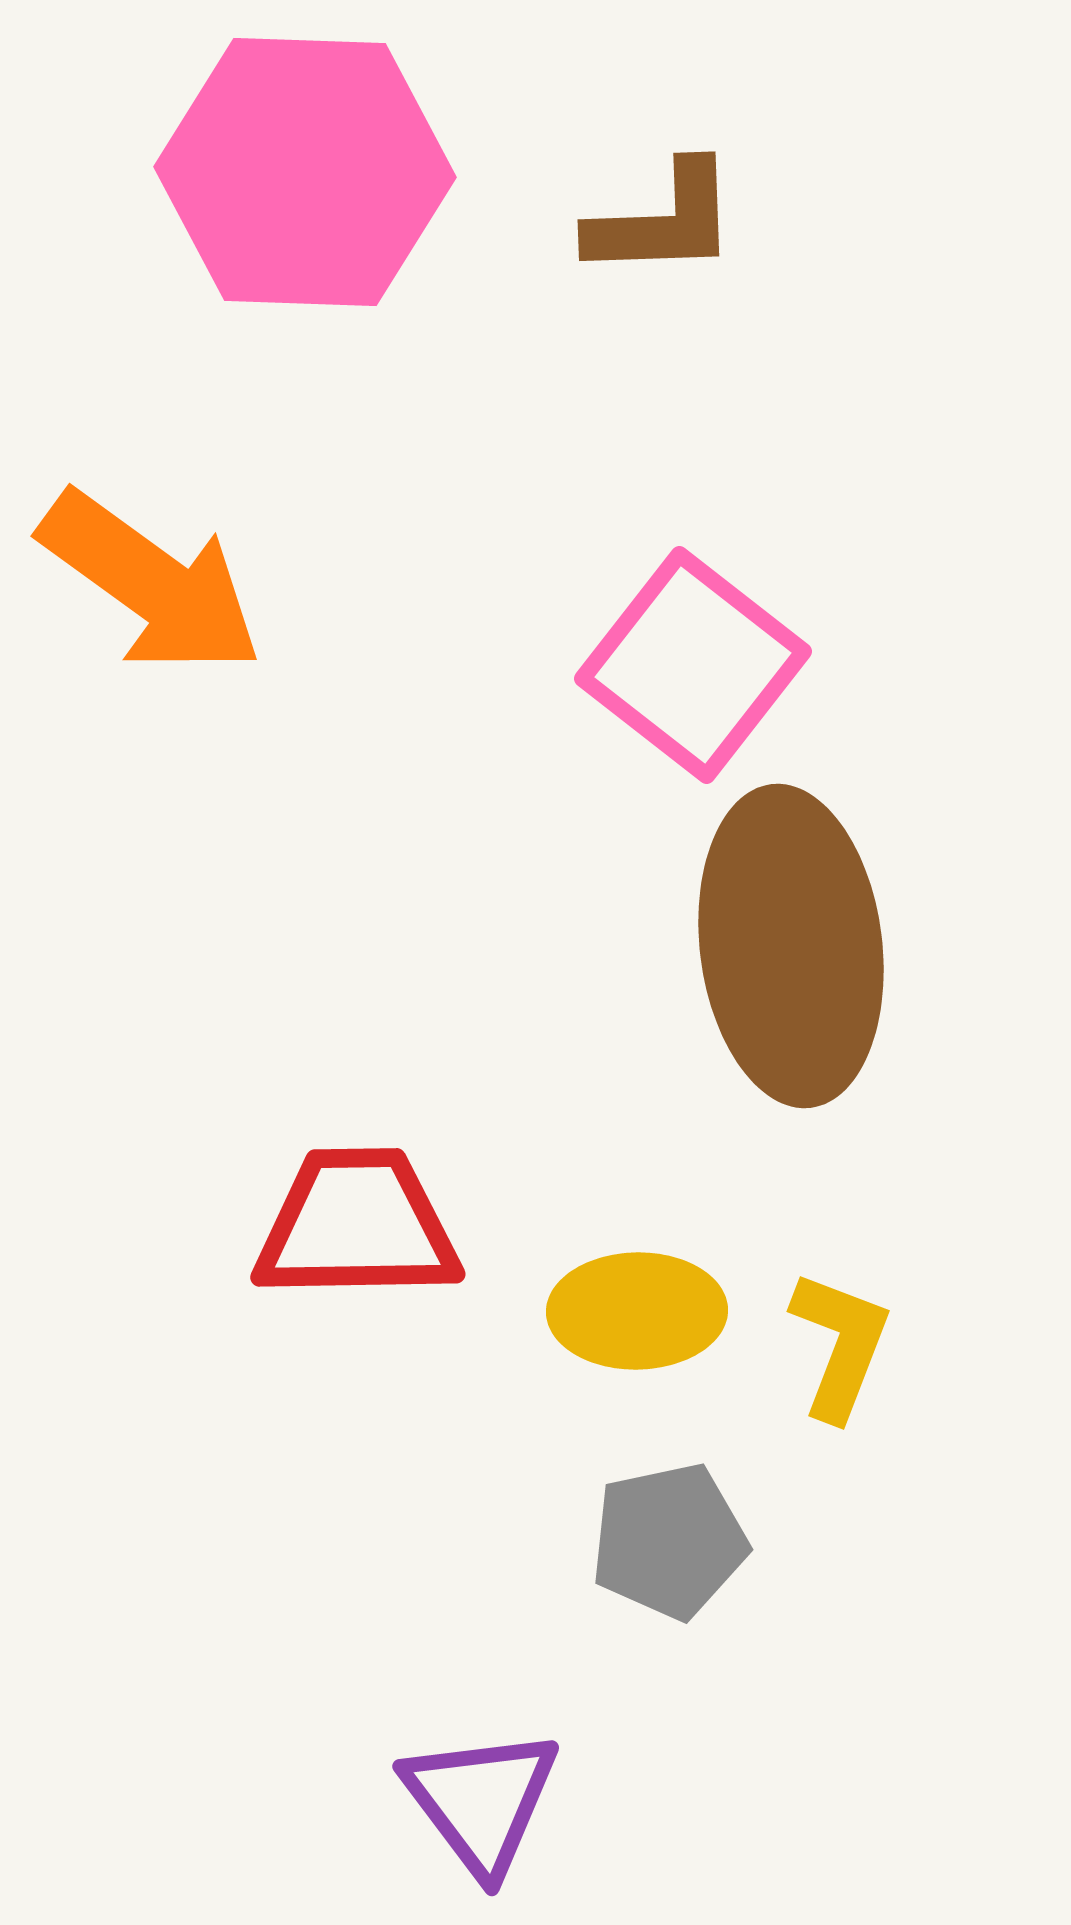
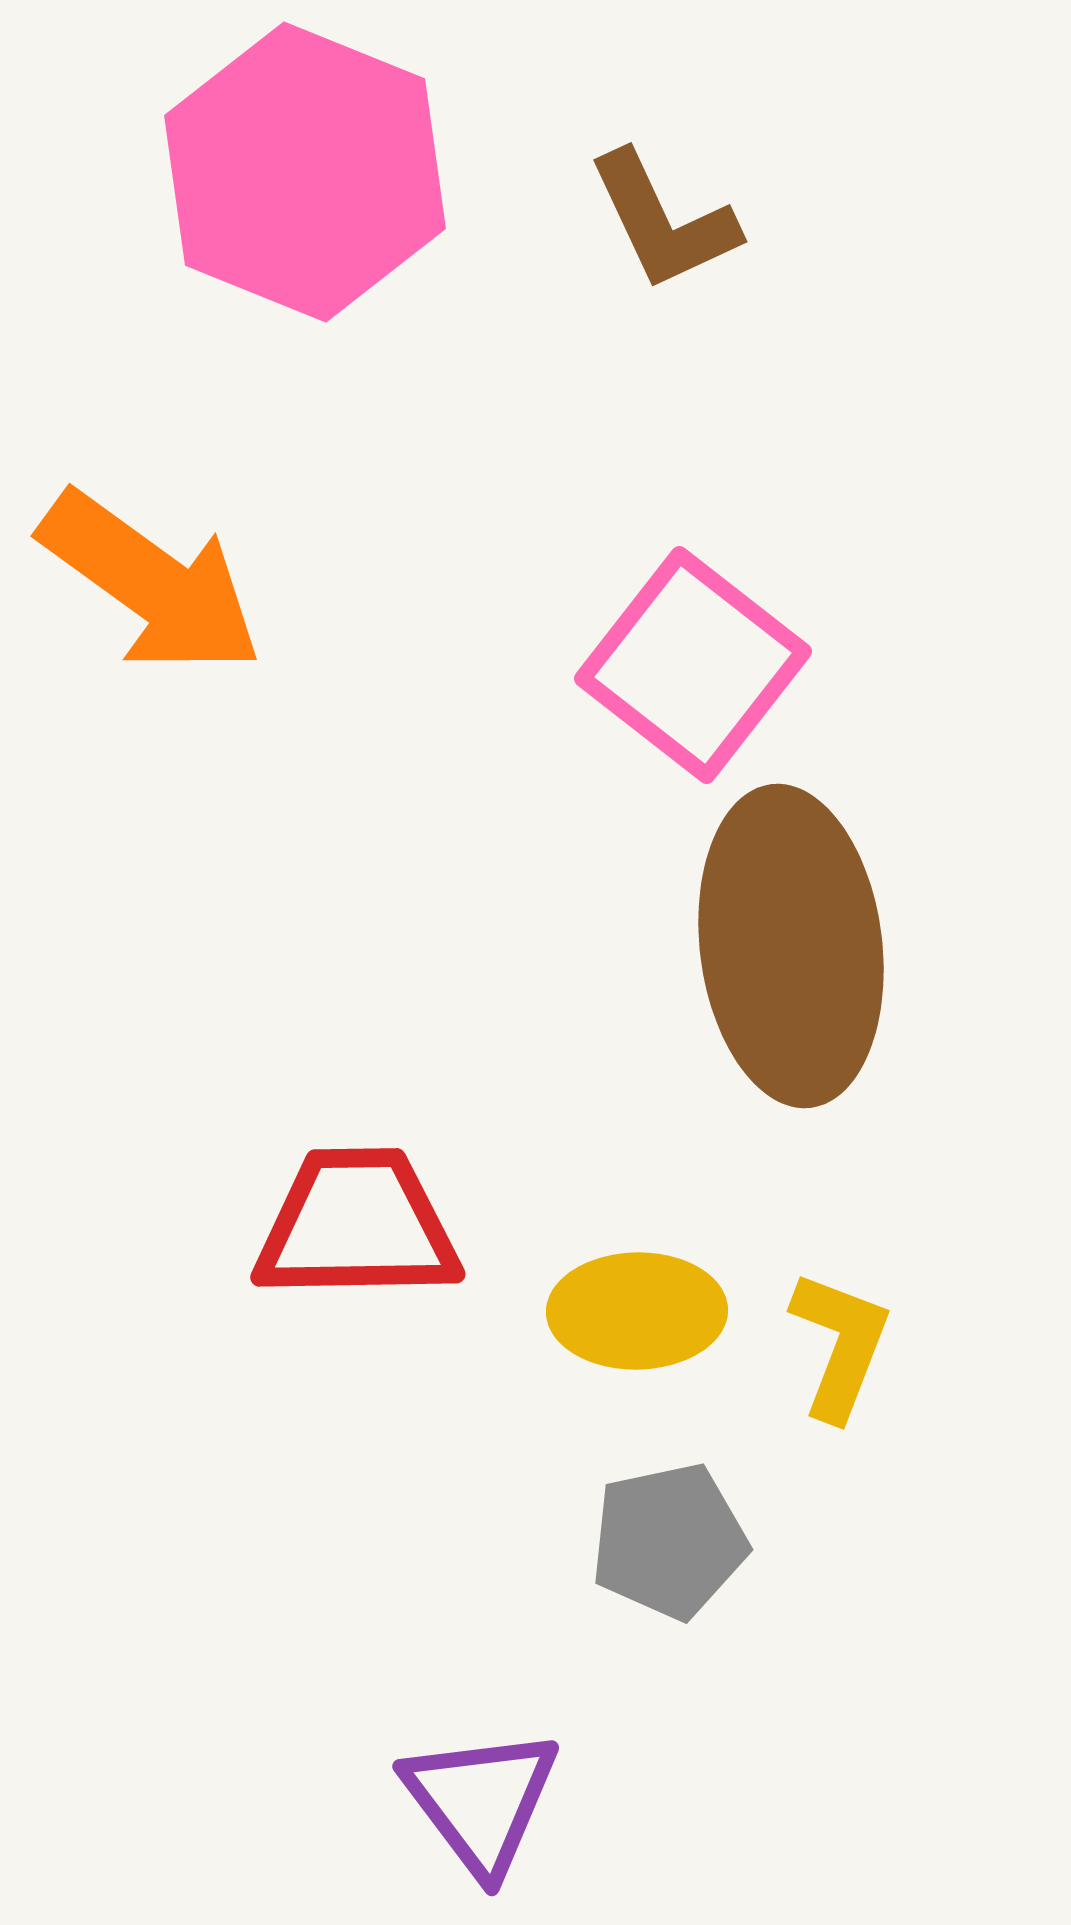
pink hexagon: rotated 20 degrees clockwise
brown L-shape: rotated 67 degrees clockwise
